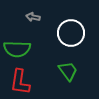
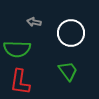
gray arrow: moved 1 px right, 5 px down
